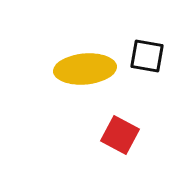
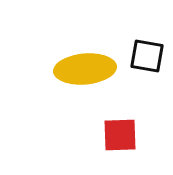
red square: rotated 30 degrees counterclockwise
